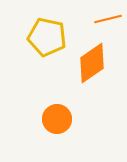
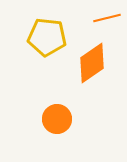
orange line: moved 1 px left, 1 px up
yellow pentagon: rotated 6 degrees counterclockwise
